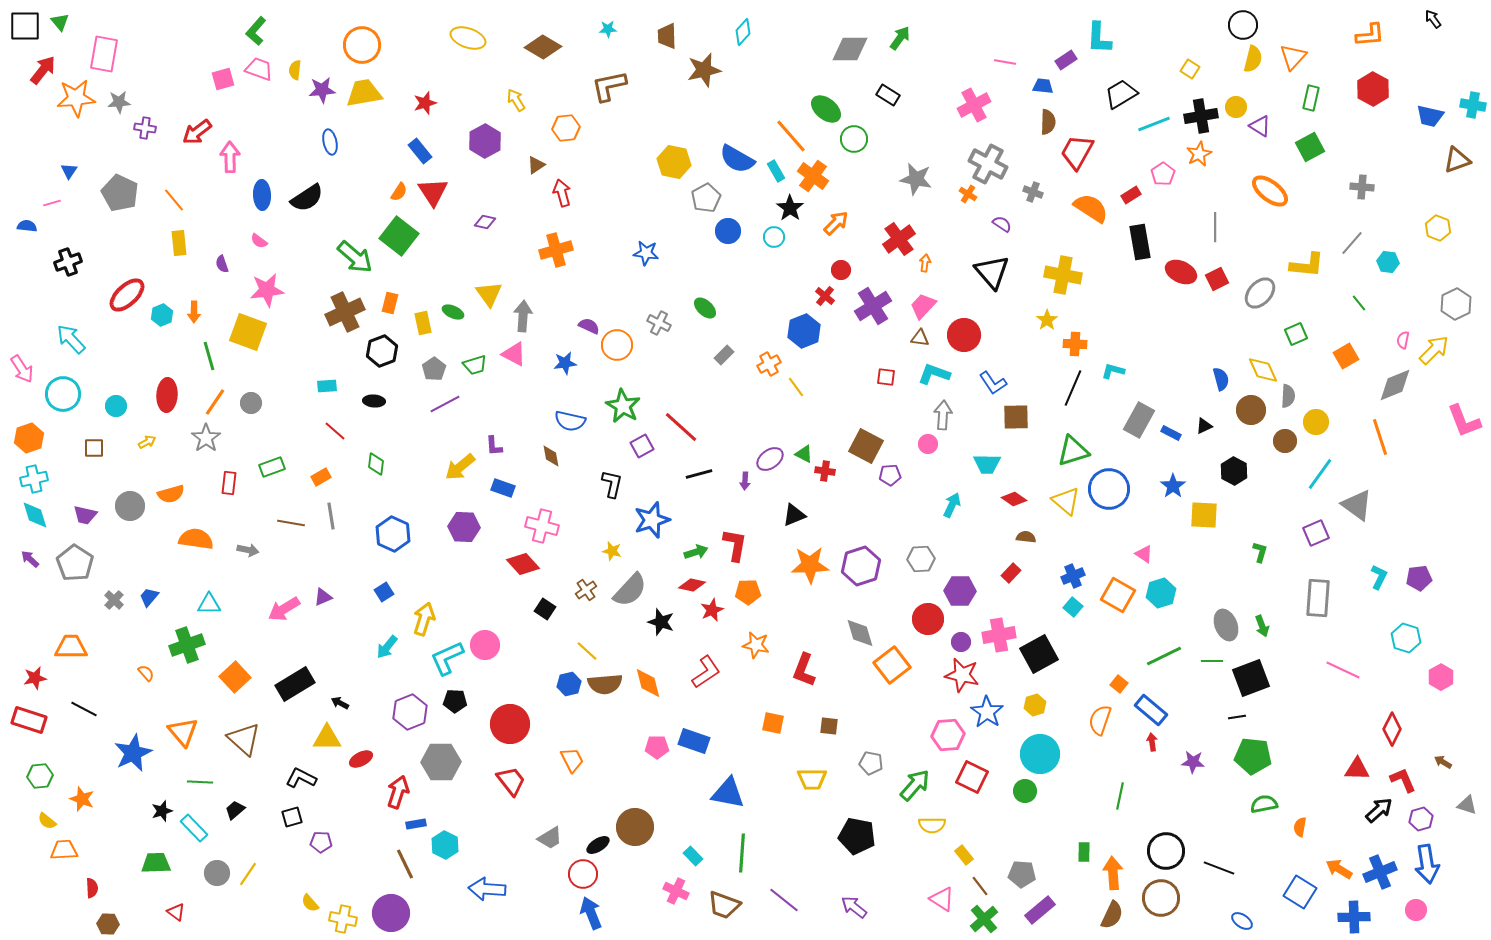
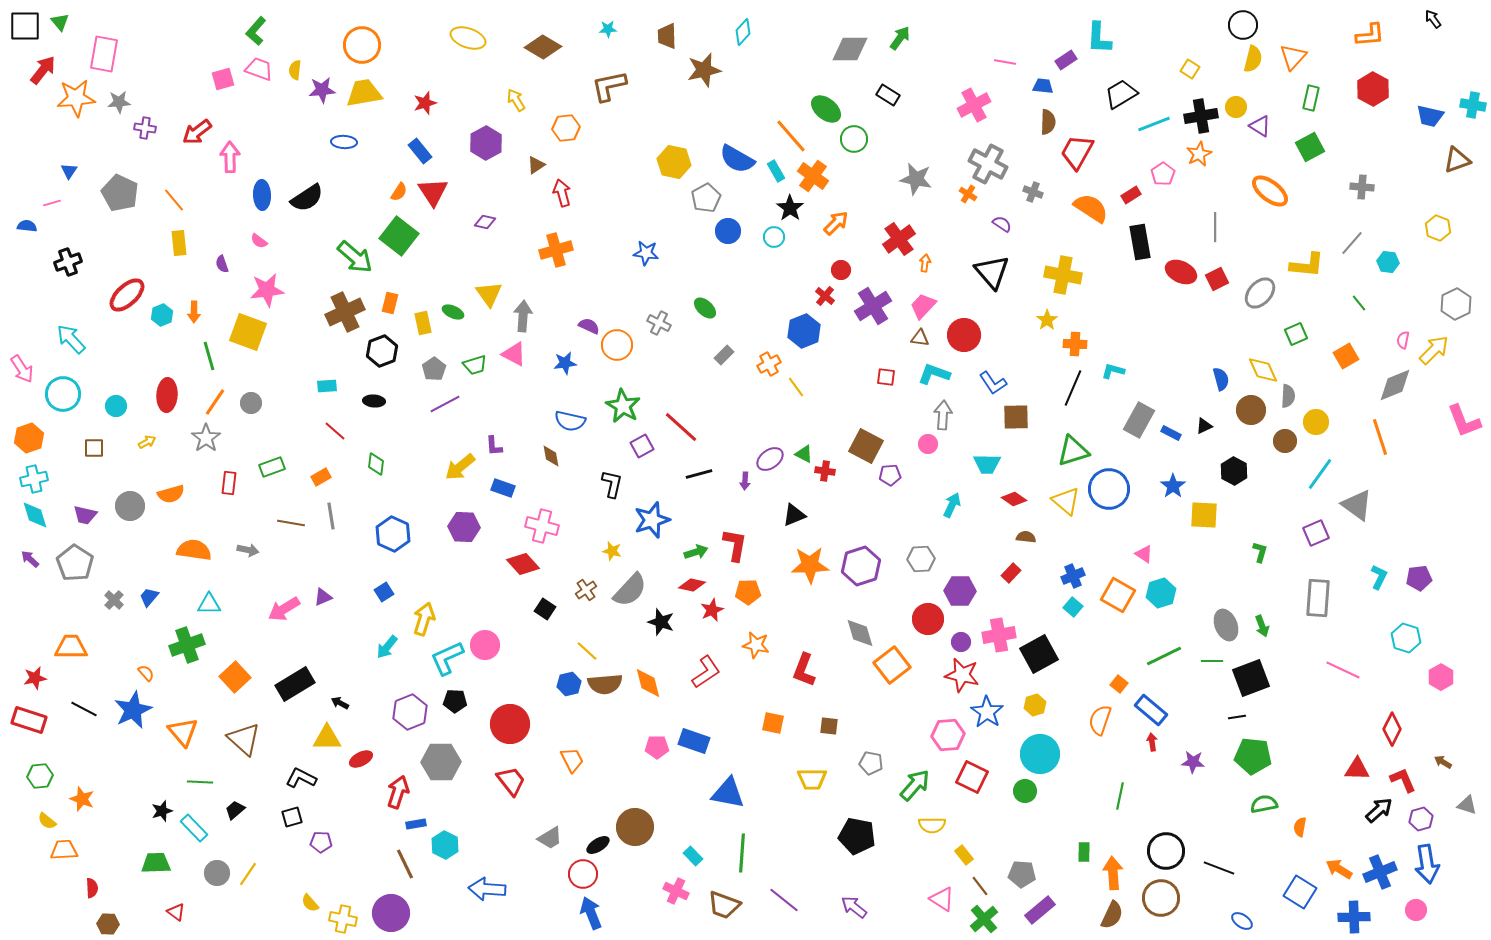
purple hexagon at (485, 141): moved 1 px right, 2 px down
blue ellipse at (330, 142): moved 14 px right; rotated 75 degrees counterclockwise
orange semicircle at (196, 539): moved 2 px left, 11 px down
blue star at (133, 753): moved 43 px up
